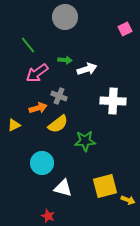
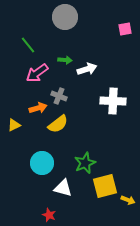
pink square: rotated 16 degrees clockwise
green star: moved 22 px down; rotated 20 degrees counterclockwise
red star: moved 1 px right, 1 px up
